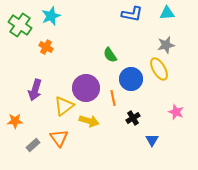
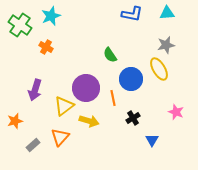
orange star: rotated 14 degrees counterclockwise
orange triangle: moved 1 px right, 1 px up; rotated 18 degrees clockwise
